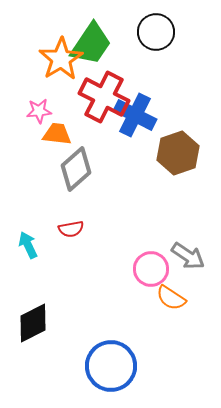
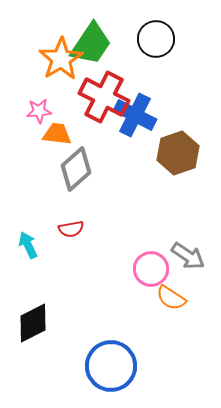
black circle: moved 7 px down
